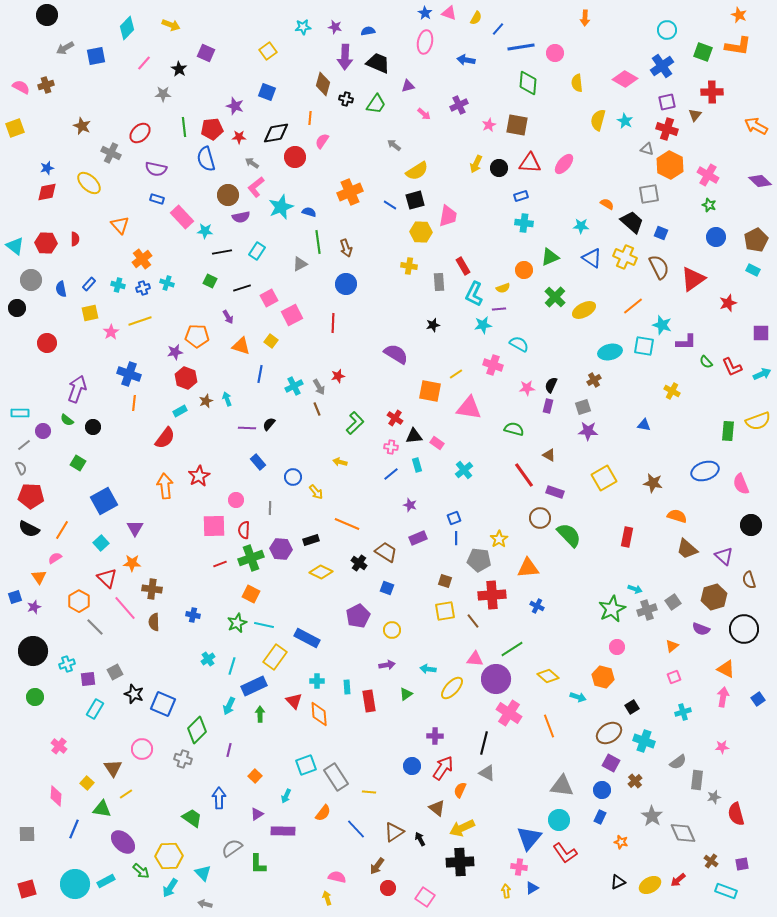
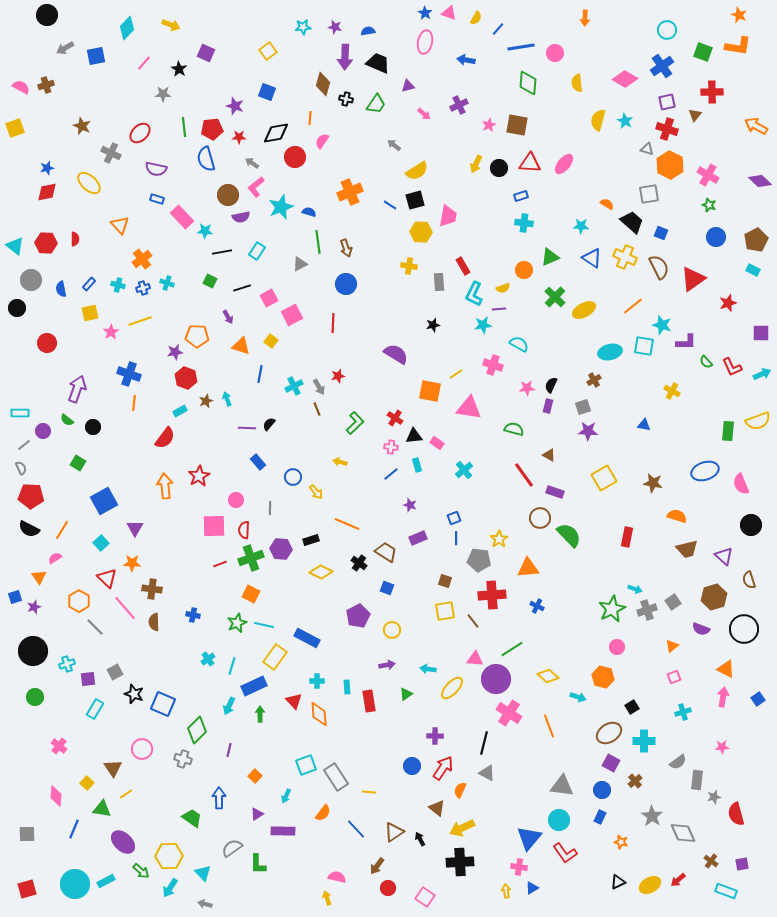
brown trapezoid at (687, 549): rotated 55 degrees counterclockwise
cyan cross at (644, 741): rotated 20 degrees counterclockwise
